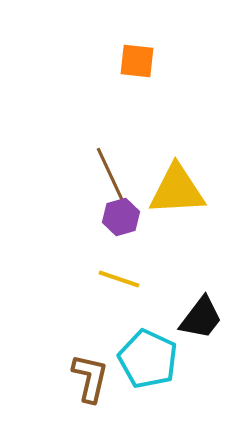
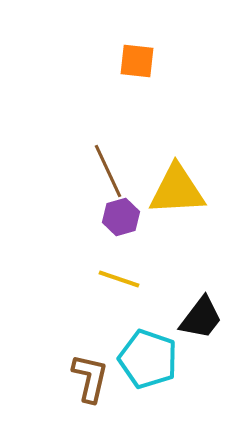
brown line: moved 2 px left, 3 px up
cyan pentagon: rotated 6 degrees counterclockwise
